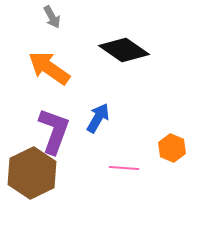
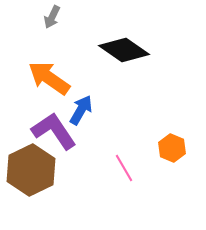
gray arrow: rotated 55 degrees clockwise
orange arrow: moved 10 px down
blue arrow: moved 17 px left, 8 px up
purple L-shape: rotated 54 degrees counterclockwise
pink line: rotated 56 degrees clockwise
brown hexagon: moved 1 px left, 3 px up
